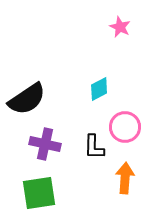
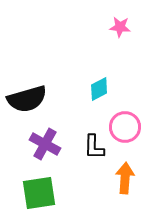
pink star: rotated 20 degrees counterclockwise
black semicircle: rotated 18 degrees clockwise
purple cross: rotated 16 degrees clockwise
